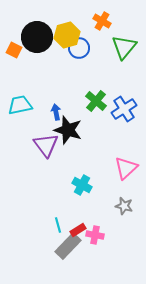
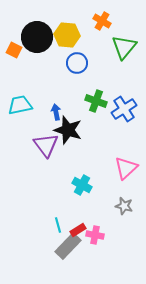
yellow hexagon: rotated 20 degrees clockwise
blue circle: moved 2 px left, 15 px down
green cross: rotated 20 degrees counterclockwise
